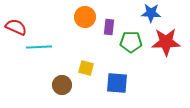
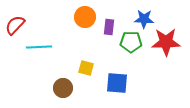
blue star: moved 7 px left, 6 px down
red semicircle: moved 1 px left, 2 px up; rotated 70 degrees counterclockwise
brown circle: moved 1 px right, 3 px down
